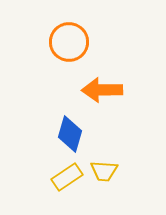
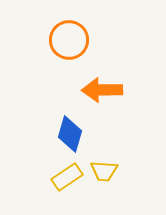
orange circle: moved 2 px up
